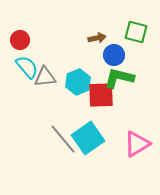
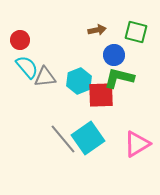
brown arrow: moved 8 px up
cyan hexagon: moved 1 px right, 1 px up
